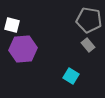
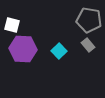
purple hexagon: rotated 8 degrees clockwise
cyan square: moved 12 px left, 25 px up; rotated 14 degrees clockwise
